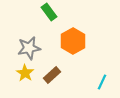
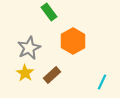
gray star: rotated 15 degrees counterclockwise
